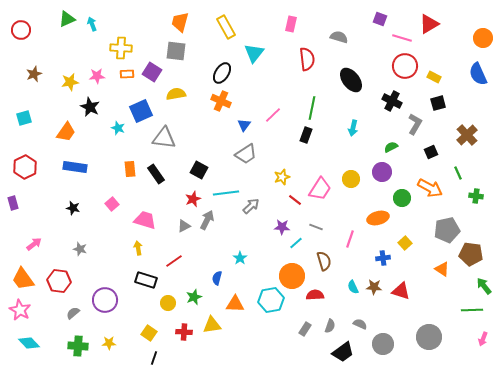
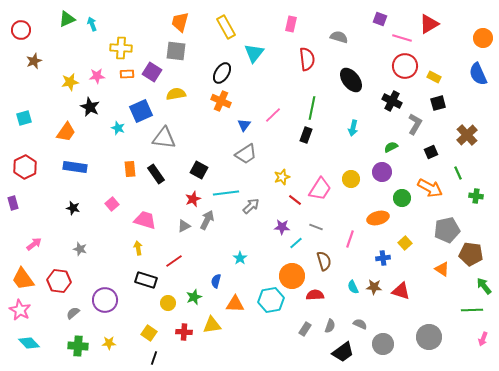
brown star at (34, 74): moved 13 px up
blue semicircle at (217, 278): moved 1 px left, 3 px down
